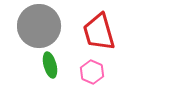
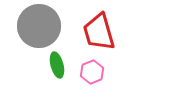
green ellipse: moved 7 px right
pink hexagon: rotated 15 degrees clockwise
